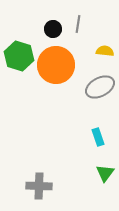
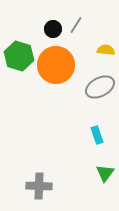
gray line: moved 2 px left, 1 px down; rotated 24 degrees clockwise
yellow semicircle: moved 1 px right, 1 px up
cyan rectangle: moved 1 px left, 2 px up
